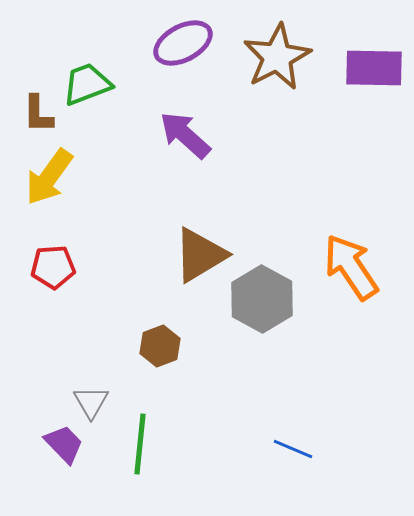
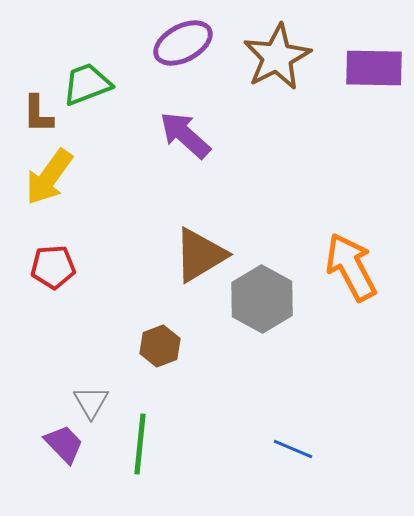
orange arrow: rotated 6 degrees clockwise
